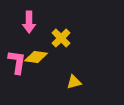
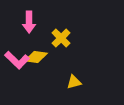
pink L-shape: moved 2 px up; rotated 125 degrees clockwise
